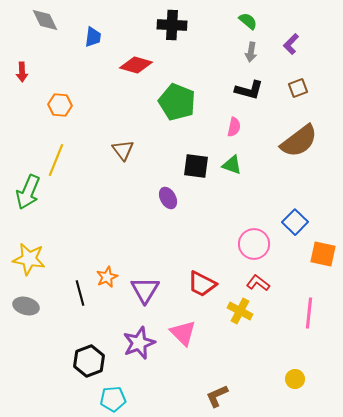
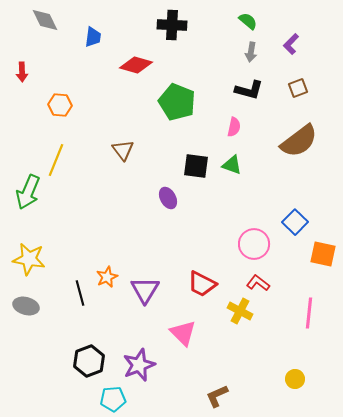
purple star: moved 22 px down
